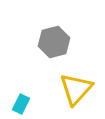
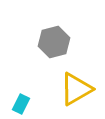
yellow triangle: rotated 18 degrees clockwise
